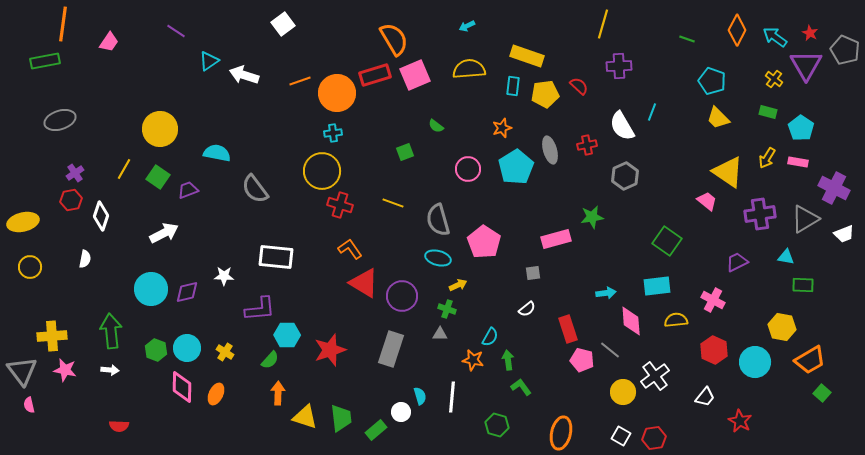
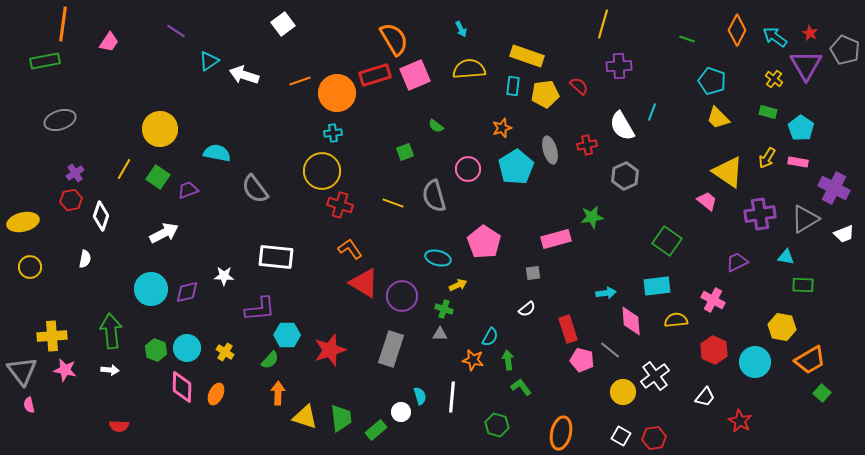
cyan arrow at (467, 26): moved 6 px left, 3 px down; rotated 91 degrees counterclockwise
gray semicircle at (438, 220): moved 4 px left, 24 px up
green cross at (447, 309): moved 3 px left
